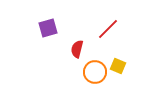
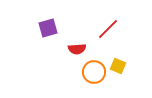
red semicircle: rotated 108 degrees counterclockwise
orange circle: moved 1 px left
